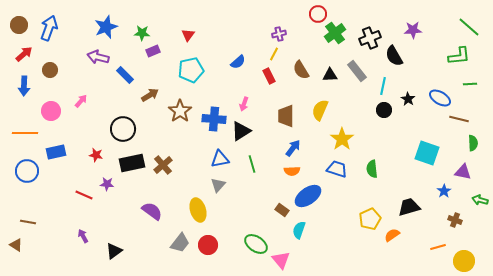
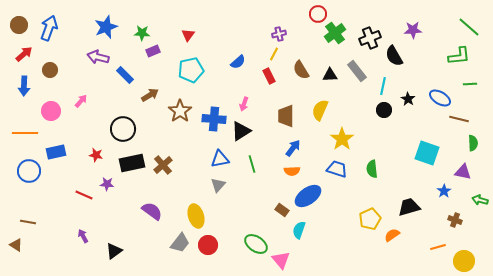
blue circle at (27, 171): moved 2 px right
yellow ellipse at (198, 210): moved 2 px left, 6 px down
